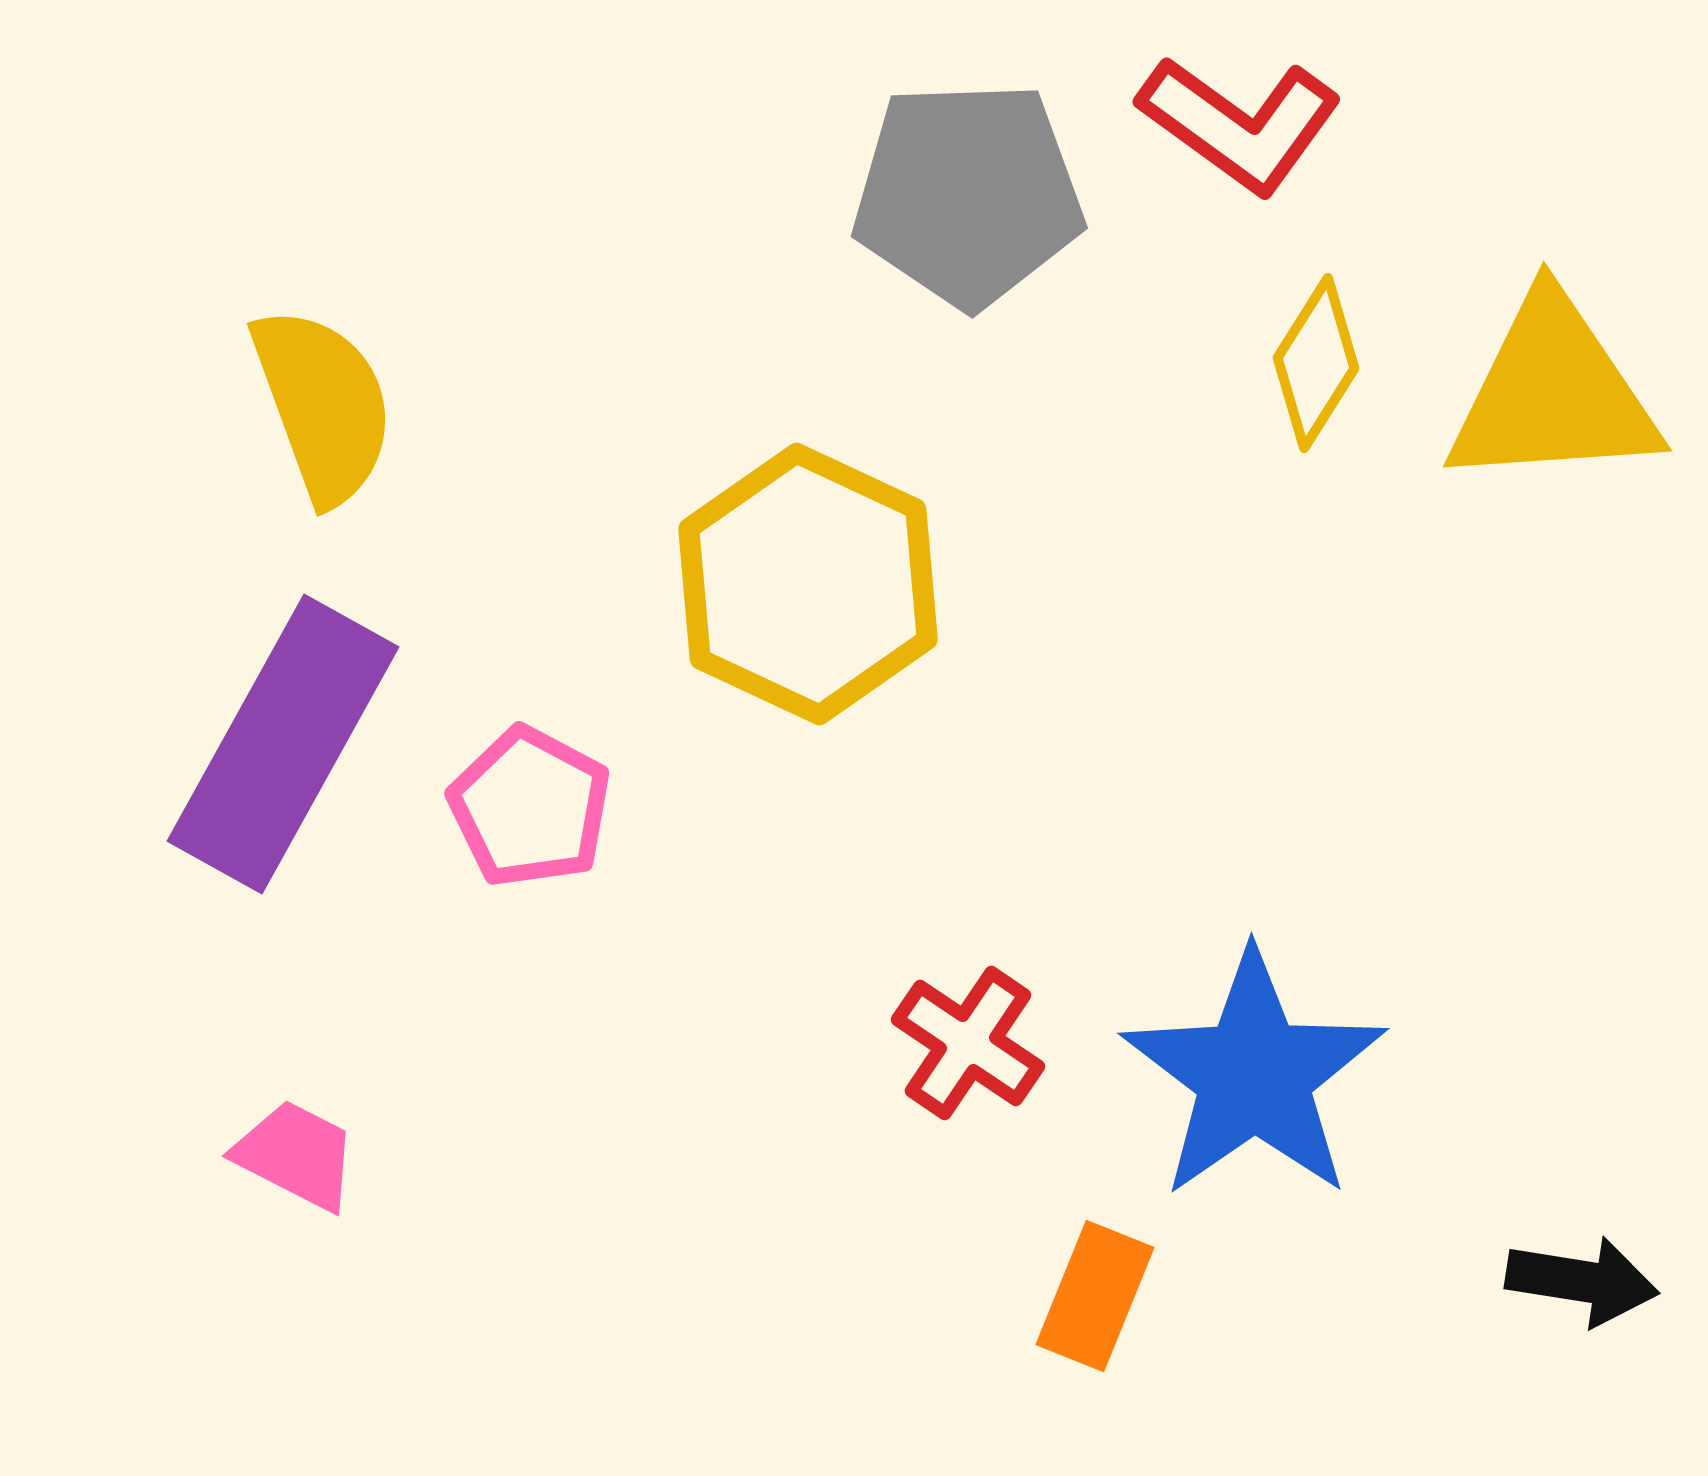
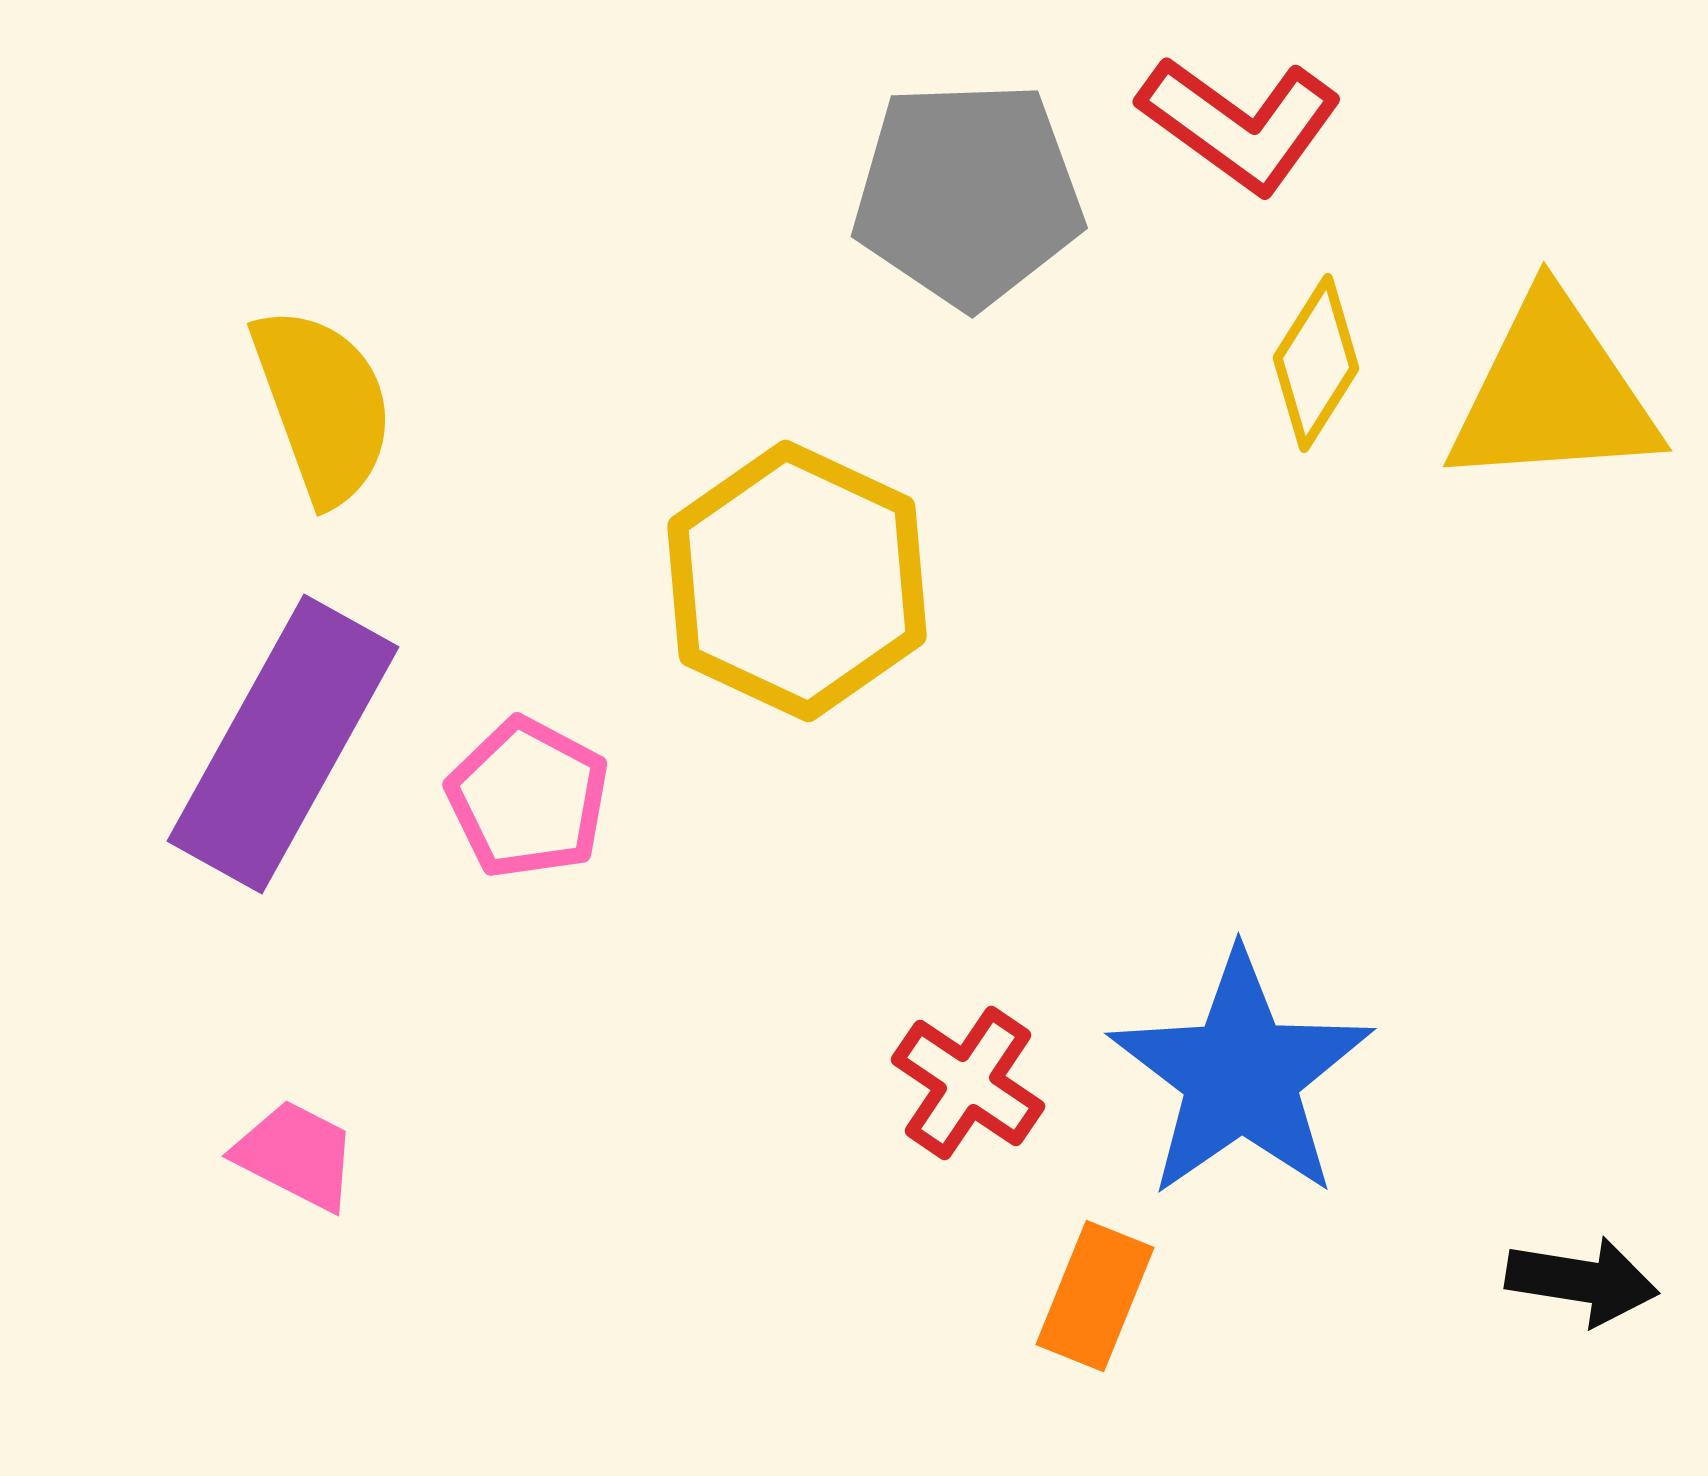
yellow hexagon: moved 11 px left, 3 px up
pink pentagon: moved 2 px left, 9 px up
red cross: moved 40 px down
blue star: moved 13 px left
